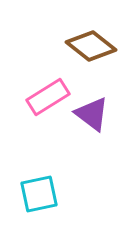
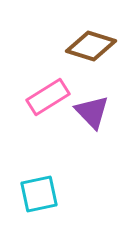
brown diamond: rotated 21 degrees counterclockwise
purple triangle: moved 2 px up; rotated 9 degrees clockwise
